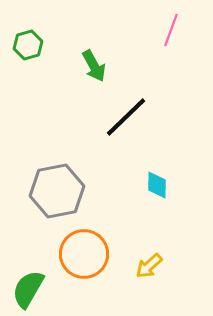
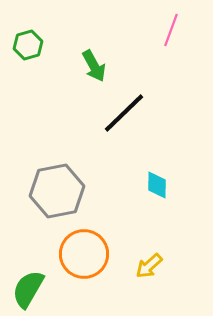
black line: moved 2 px left, 4 px up
